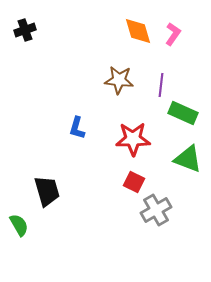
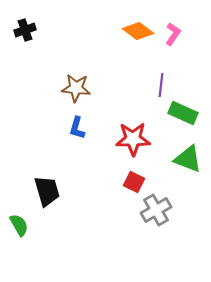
orange diamond: rotated 36 degrees counterclockwise
brown star: moved 43 px left, 8 px down
